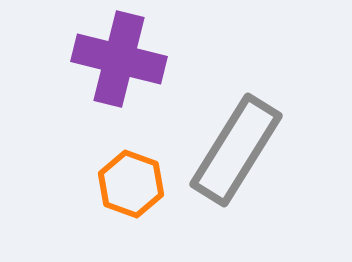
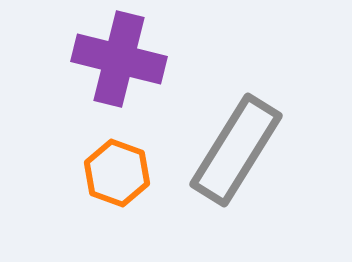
orange hexagon: moved 14 px left, 11 px up
